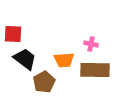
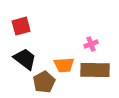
red square: moved 8 px right, 8 px up; rotated 18 degrees counterclockwise
pink cross: rotated 32 degrees counterclockwise
orange trapezoid: moved 5 px down
